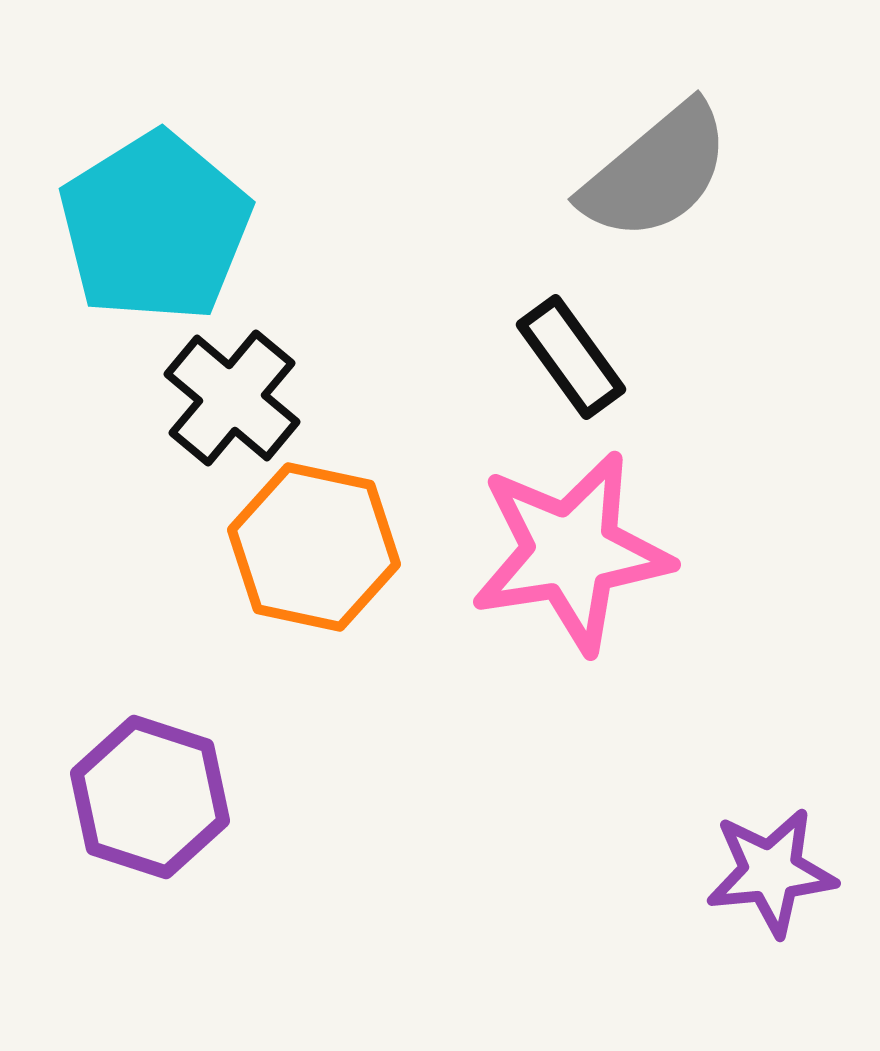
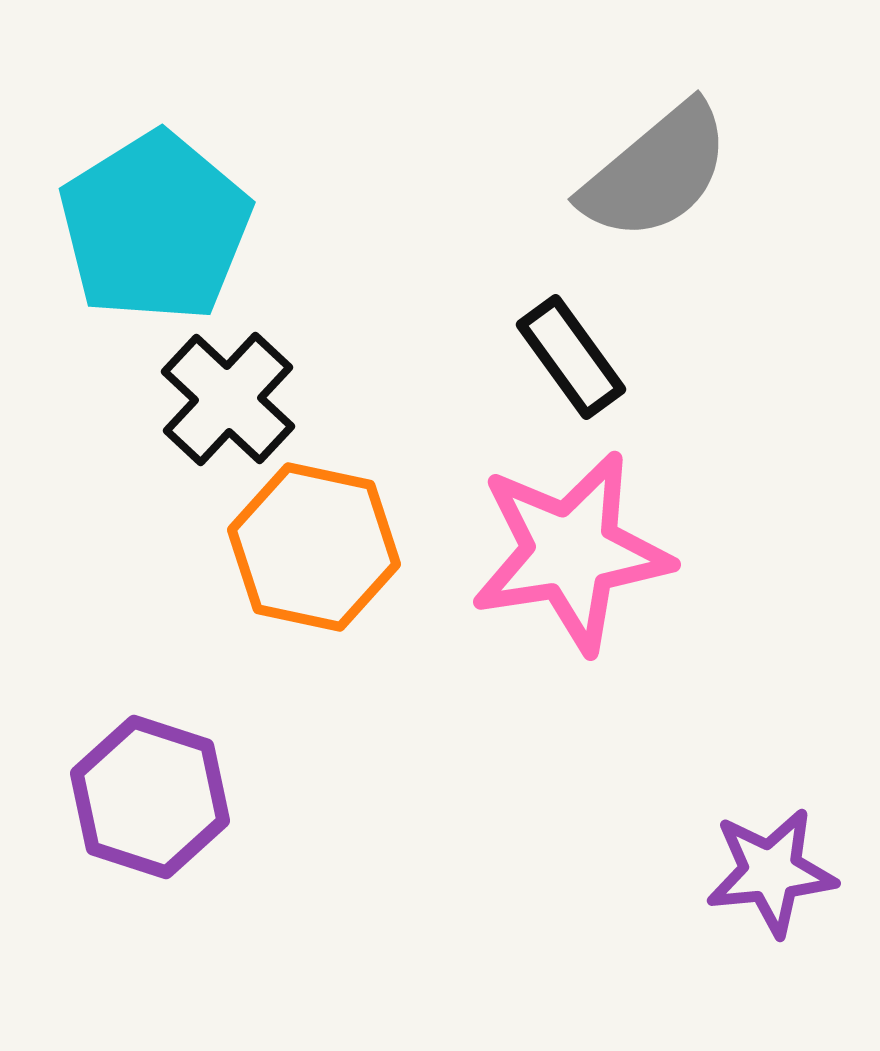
black cross: moved 4 px left, 1 px down; rotated 3 degrees clockwise
